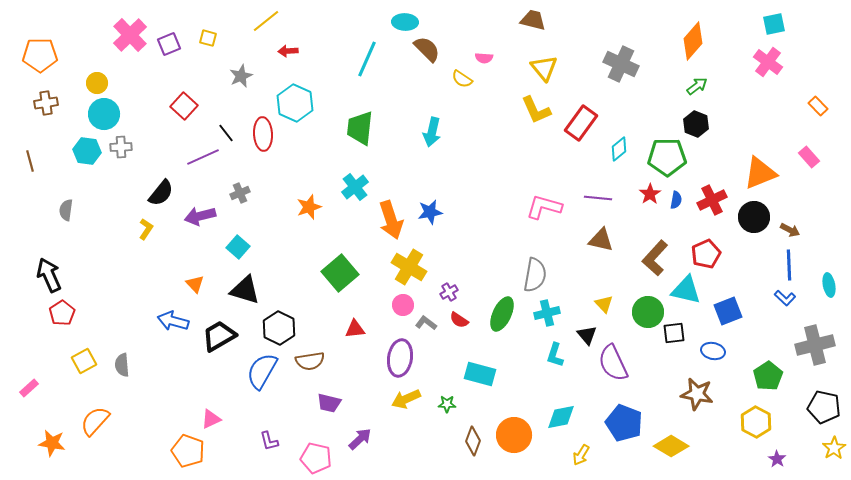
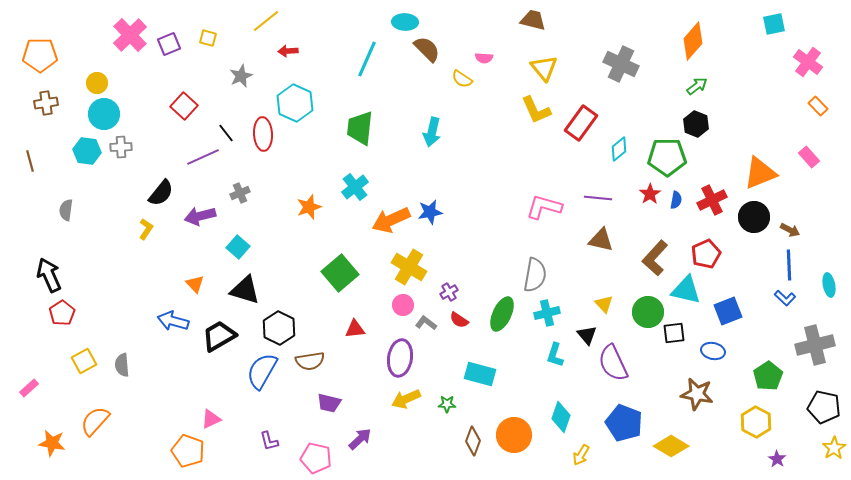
pink cross at (768, 62): moved 40 px right
orange arrow at (391, 220): rotated 84 degrees clockwise
cyan diamond at (561, 417): rotated 60 degrees counterclockwise
